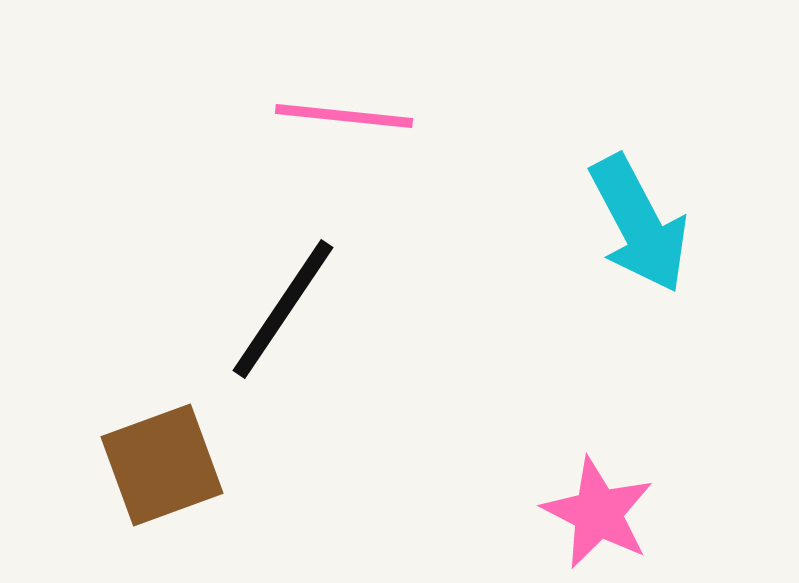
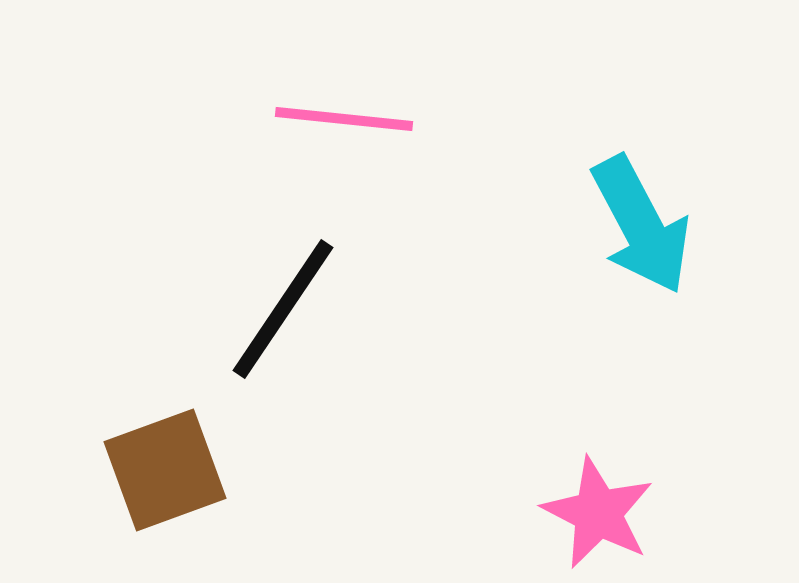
pink line: moved 3 px down
cyan arrow: moved 2 px right, 1 px down
brown square: moved 3 px right, 5 px down
